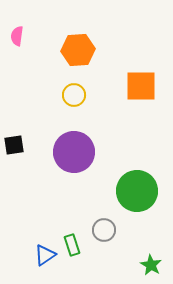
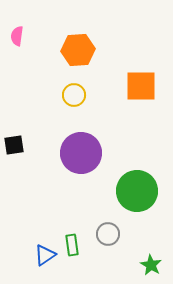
purple circle: moved 7 px right, 1 px down
gray circle: moved 4 px right, 4 px down
green rectangle: rotated 10 degrees clockwise
